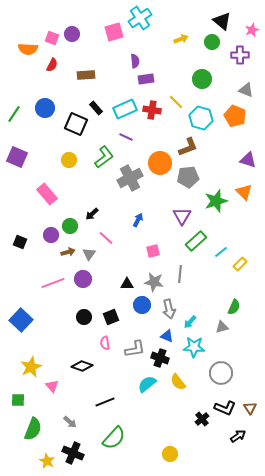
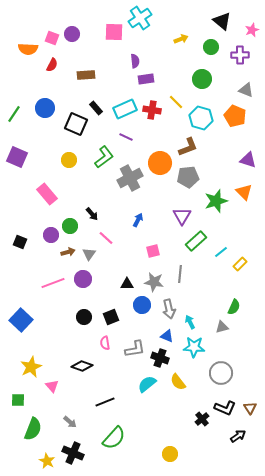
pink square at (114, 32): rotated 18 degrees clockwise
green circle at (212, 42): moved 1 px left, 5 px down
black arrow at (92, 214): rotated 88 degrees counterclockwise
cyan arrow at (190, 322): rotated 112 degrees clockwise
